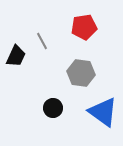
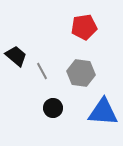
gray line: moved 30 px down
black trapezoid: rotated 75 degrees counterclockwise
blue triangle: rotated 32 degrees counterclockwise
